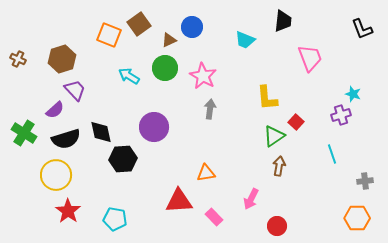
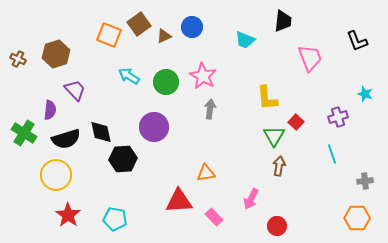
black L-shape: moved 5 px left, 12 px down
brown triangle: moved 5 px left, 4 px up
brown hexagon: moved 6 px left, 5 px up
green circle: moved 1 px right, 14 px down
cyan star: moved 12 px right
purple semicircle: moved 5 px left; rotated 42 degrees counterclockwise
purple cross: moved 3 px left, 2 px down
green triangle: rotated 25 degrees counterclockwise
red star: moved 4 px down
